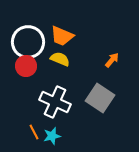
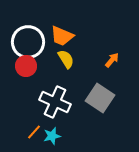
yellow semicircle: moved 6 px right; rotated 36 degrees clockwise
orange line: rotated 70 degrees clockwise
